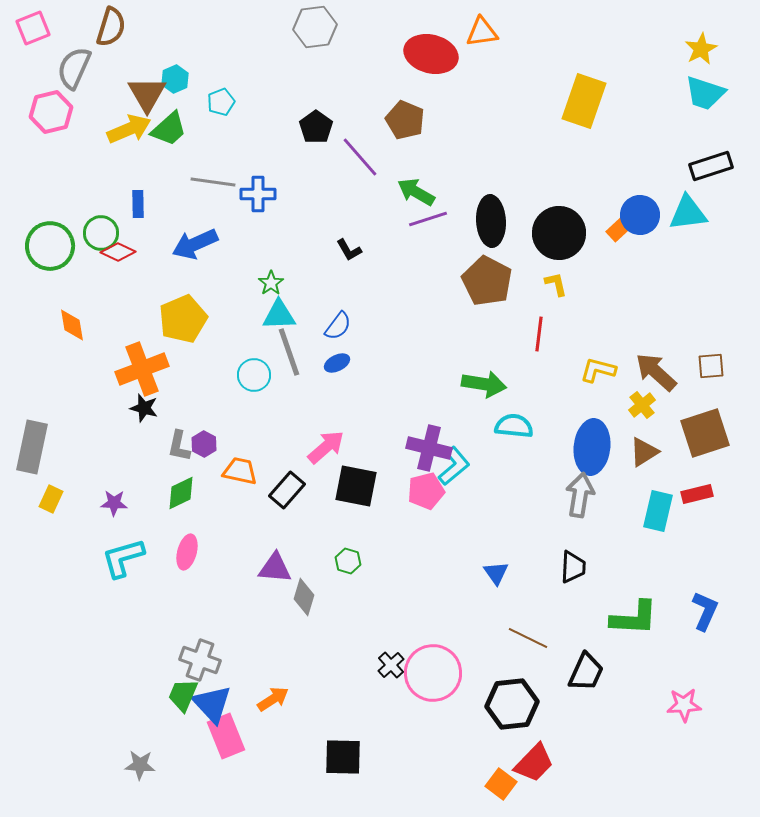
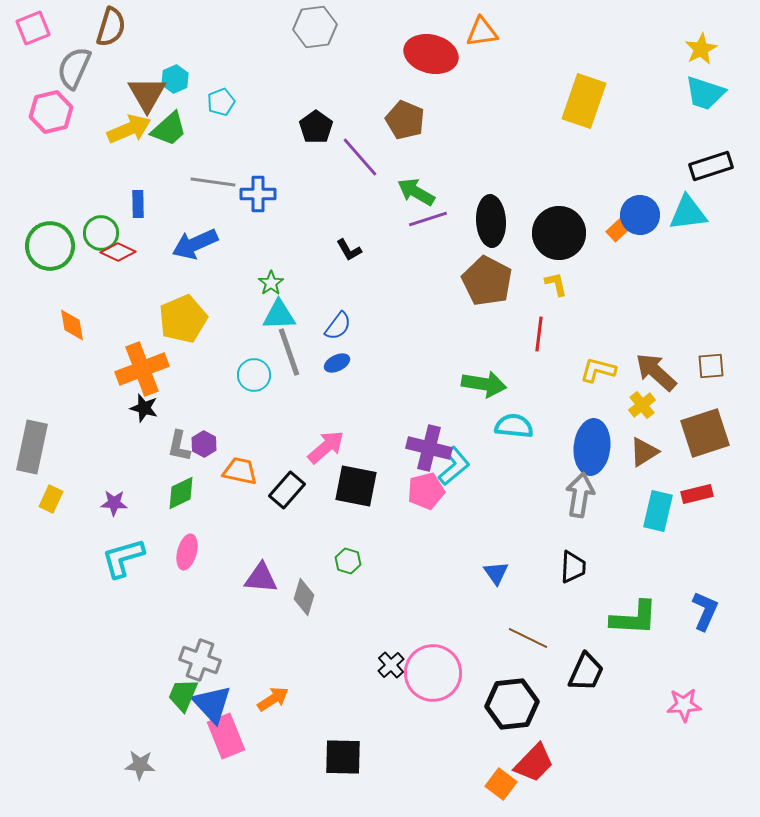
purple triangle at (275, 568): moved 14 px left, 10 px down
